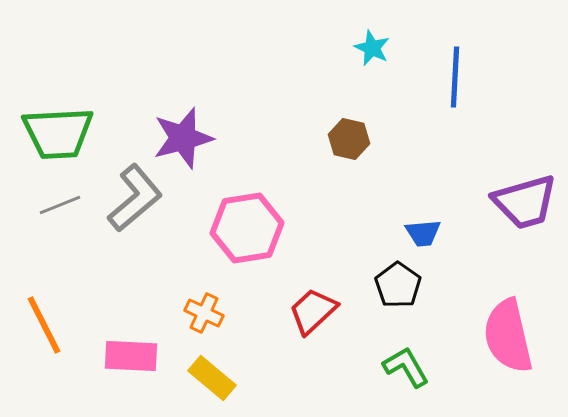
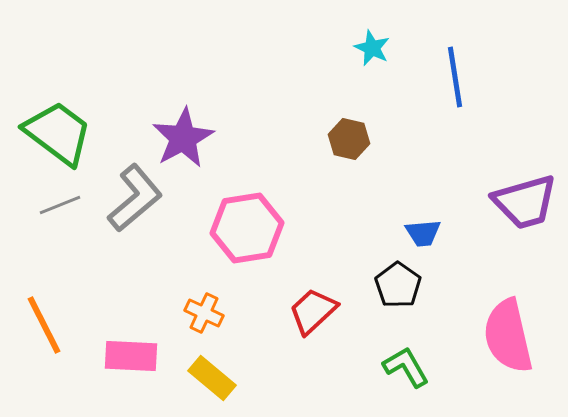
blue line: rotated 12 degrees counterclockwise
green trapezoid: rotated 140 degrees counterclockwise
purple star: rotated 14 degrees counterclockwise
